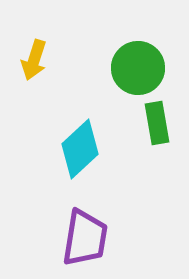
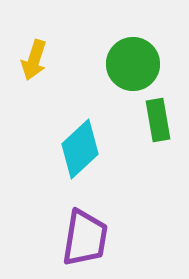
green circle: moved 5 px left, 4 px up
green rectangle: moved 1 px right, 3 px up
